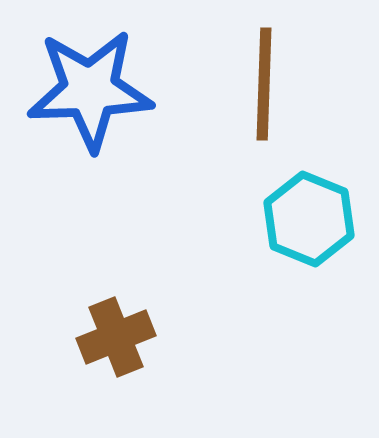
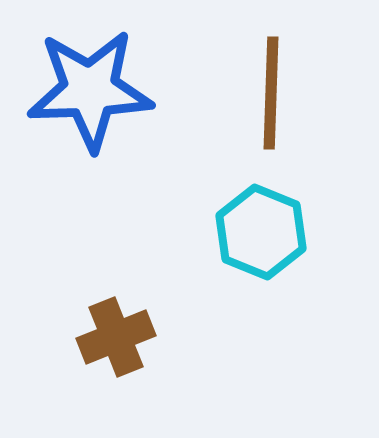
brown line: moved 7 px right, 9 px down
cyan hexagon: moved 48 px left, 13 px down
